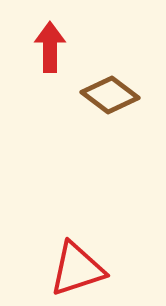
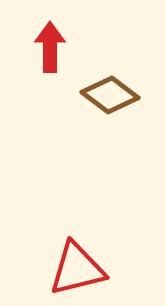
red triangle: rotated 4 degrees clockwise
